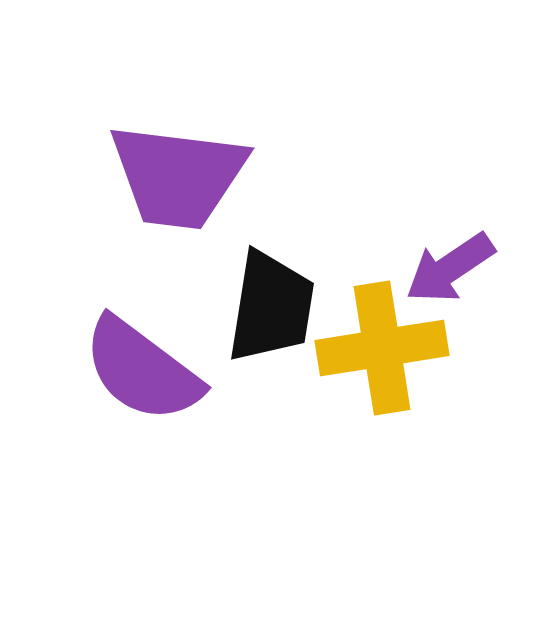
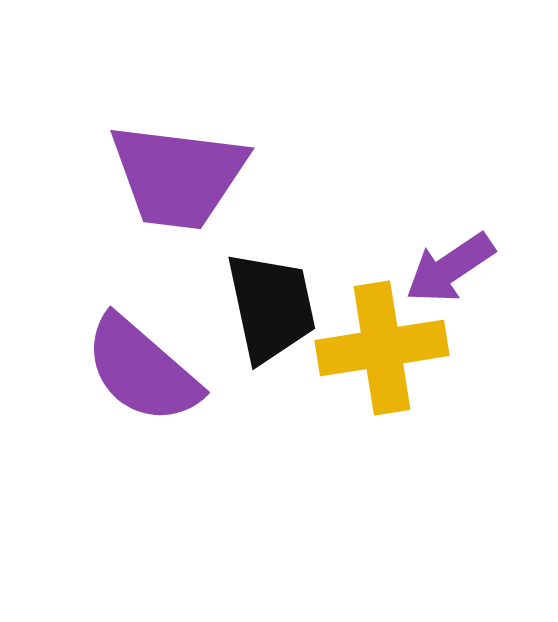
black trapezoid: rotated 21 degrees counterclockwise
purple semicircle: rotated 4 degrees clockwise
